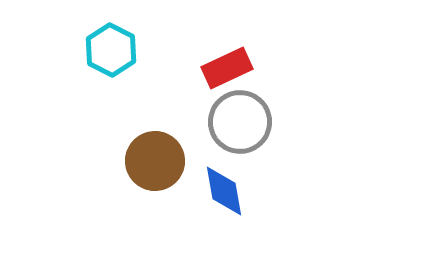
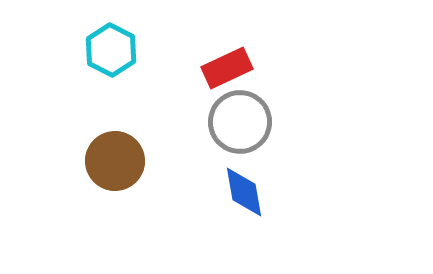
brown circle: moved 40 px left
blue diamond: moved 20 px right, 1 px down
